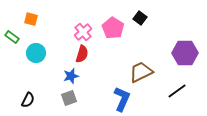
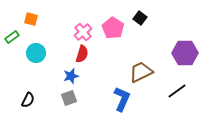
green rectangle: rotated 72 degrees counterclockwise
